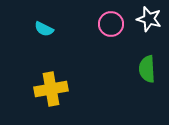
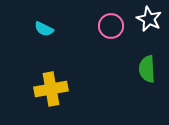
white star: rotated 10 degrees clockwise
pink circle: moved 2 px down
